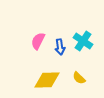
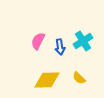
cyan cross: rotated 24 degrees clockwise
